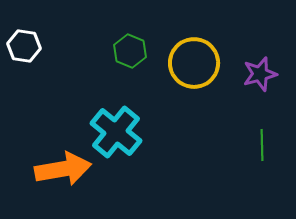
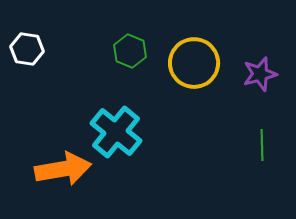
white hexagon: moved 3 px right, 3 px down
